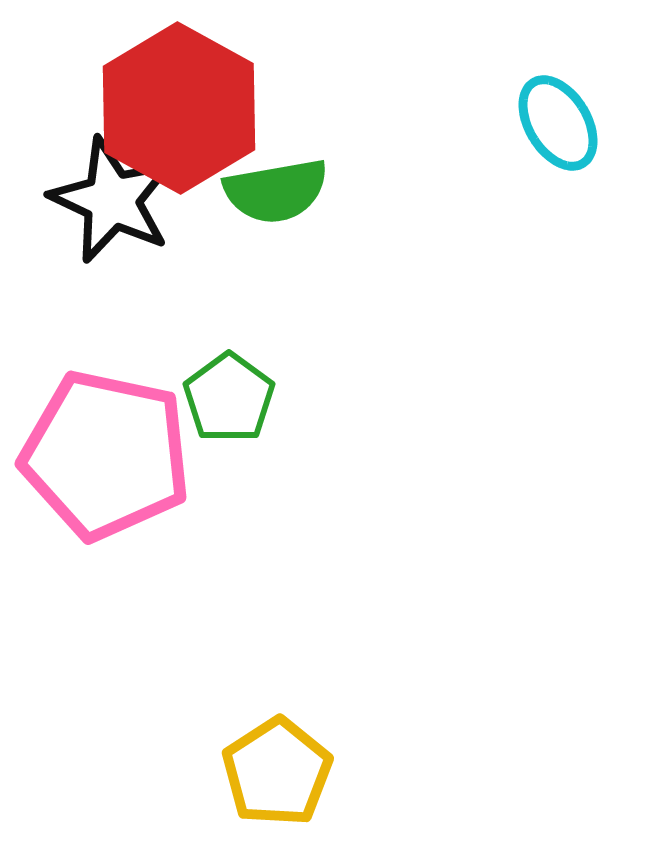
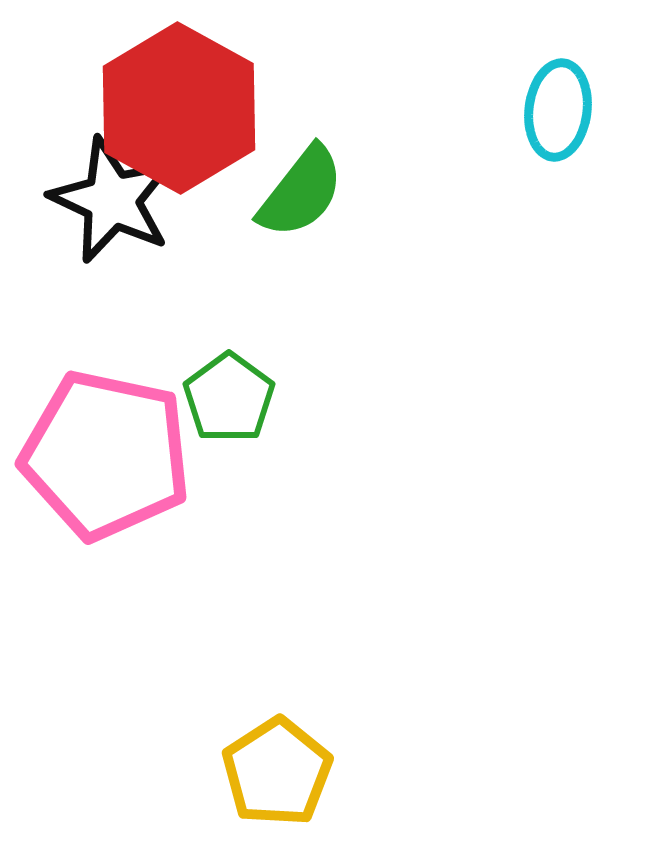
cyan ellipse: moved 13 px up; rotated 38 degrees clockwise
green semicircle: moved 25 px right, 1 px down; rotated 42 degrees counterclockwise
